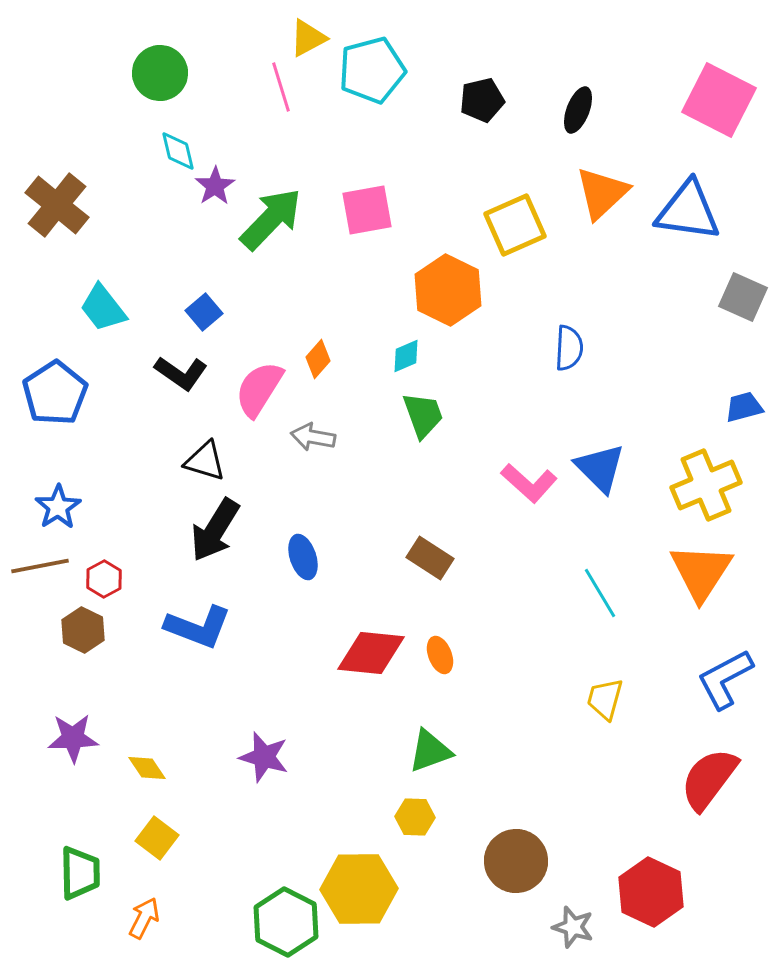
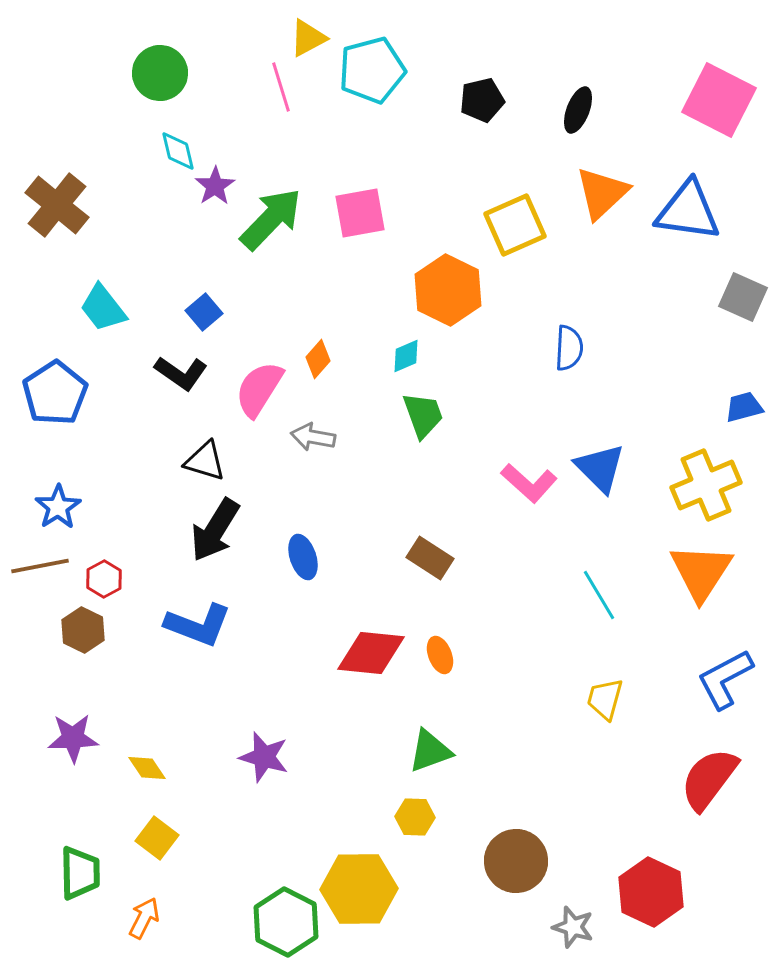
pink square at (367, 210): moved 7 px left, 3 px down
cyan line at (600, 593): moved 1 px left, 2 px down
blue L-shape at (198, 627): moved 2 px up
